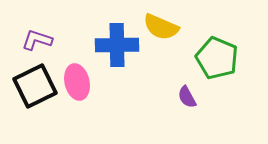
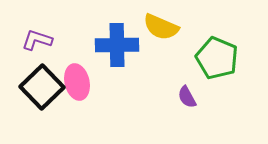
black square: moved 7 px right, 1 px down; rotated 18 degrees counterclockwise
